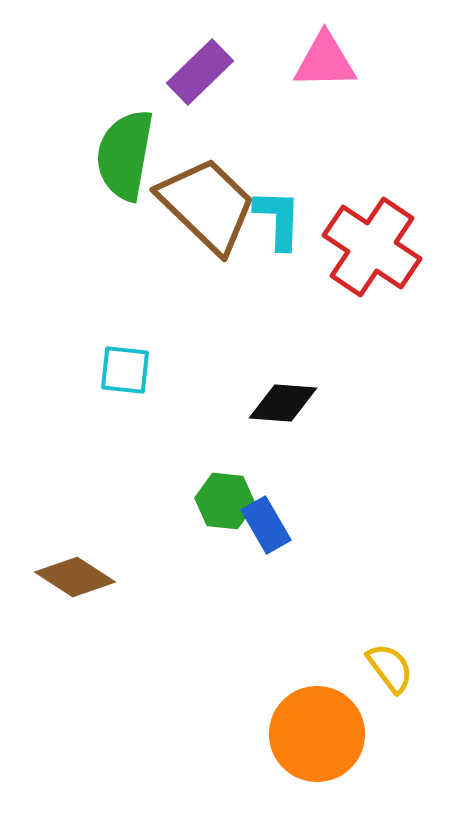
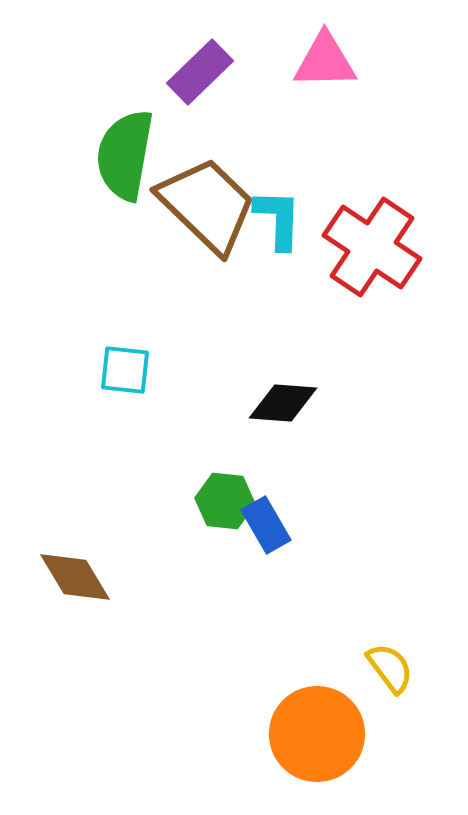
brown diamond: rotated 26 degrees clockwise
